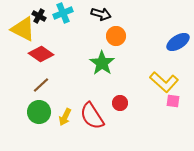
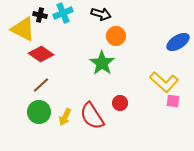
black cross: moved 1 px right, 1 px up; rotated 16 degrees counterclockwise
